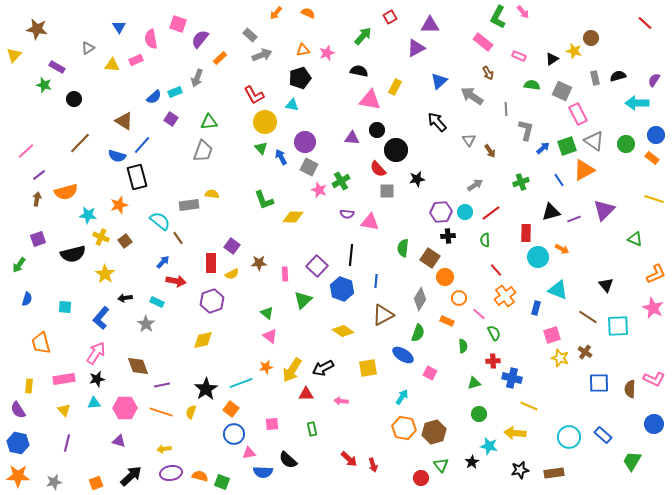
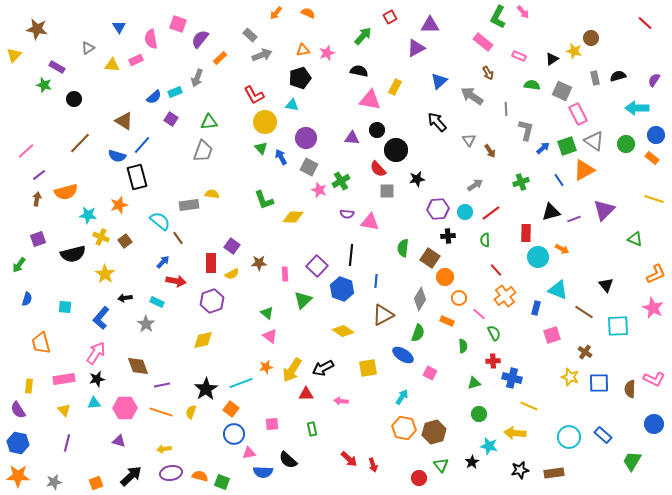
cyan arrow at (637, 103): moved 5 px down
purple circle at (305, 142): moved 1 px right, 4 px up
purple hexagon at (441, 212): moved 3 px left, 3 px up
brown line at (588, 317): moved 4 px left, 5 px up
yellow star at (560, 358): moved 10 px right, 19 px down
red circle at (421, 478): moved 2 px left
